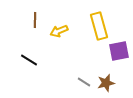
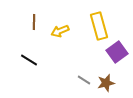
brown line: moved 1 px left, 2 px down
yellow arrow: moved 1 px right
purple square: moved 2 px left, 1 px down; rotated 25 degrees counterclockwise
gray line: moved 2 px up
